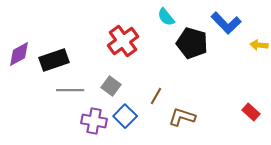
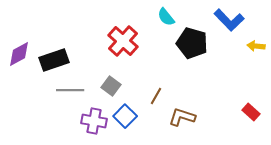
blue L-shape: moved 3 px right, 3 px up
red cross: rotated 12 degrees counterclockwise
yellow arrow: moved 3 px left, 1 px down
